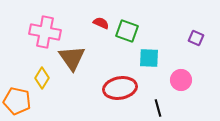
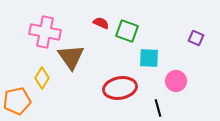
brown triangle: moved 1 px left, 1 px up
pink circle: moved 5 px left, 1 px down
orange pentagon: rotated 24 degrees counterclockwise
